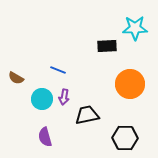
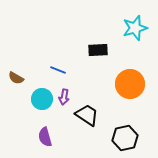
cyan star: rotated 15 degrees counterclockwise
black rectangle: moved 9 px left, 4 px down
black trapezoid: rotated 45 degrees clockwise
black hexagon: rotated 15 degrees counterclockwise
